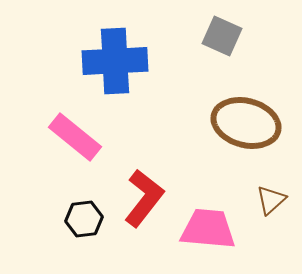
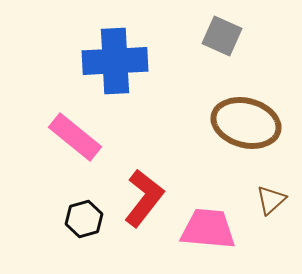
black hexagon: rotated 9 degrees counterclockwise
